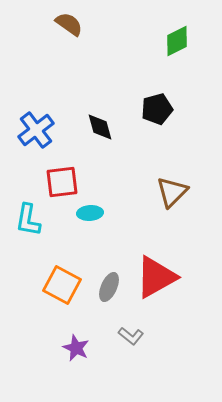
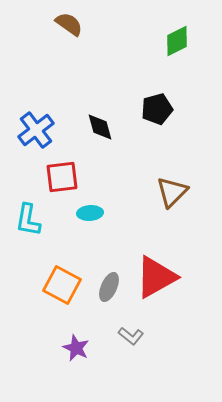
red square: moved 5 px up
